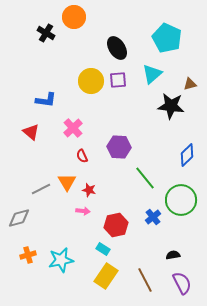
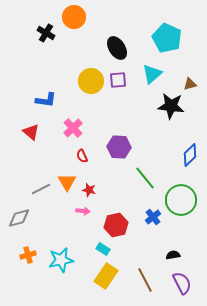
blue diamond: moved 3 px right
